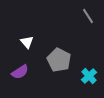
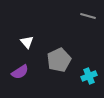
gray line: rotated 42 degrees counterclockwise
gray pentagon: rotated 20 degrees clockwise
cyan cross: rotated 21 degrees clockwise
